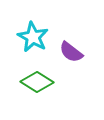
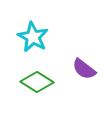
purple semicircle: moved 13 px right, 17 px down
